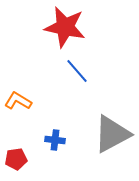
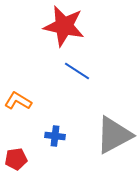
red star: moved 1 px left, 1 px up
blue line: rotated 16 degrees counterclockwise
gray triangle: moved 2 px right, 1 px down
blue cross: moved 4 px up
